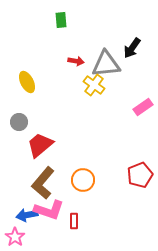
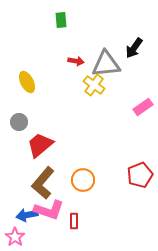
black arrow: moved 2 px right
